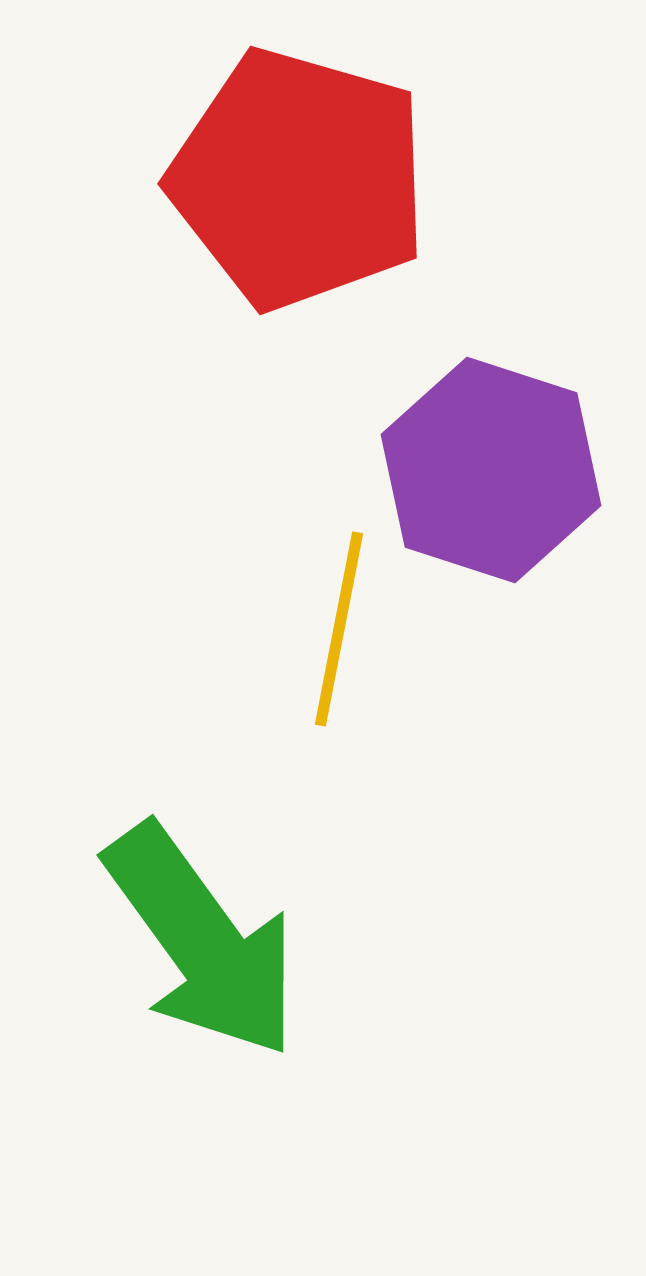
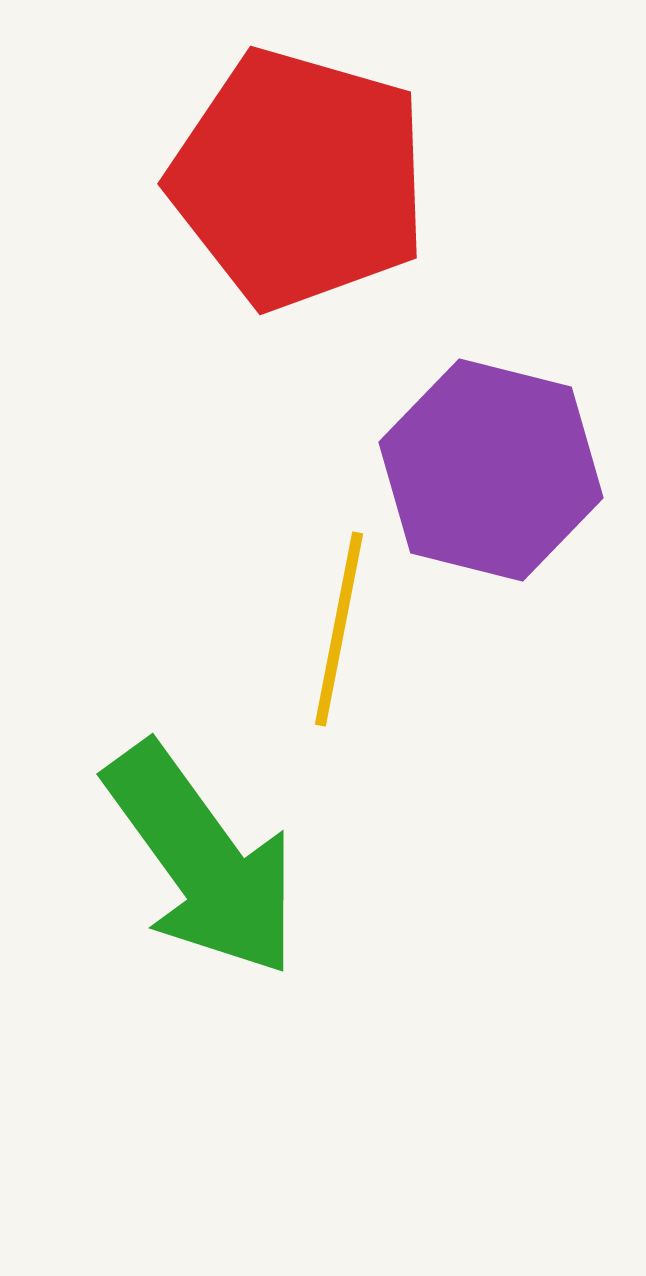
purple hexagon: rotated 4 degrees counterclockwise
green arrow: moved 81 px up
